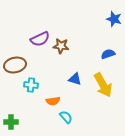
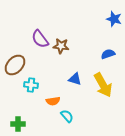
purple semicircle: rotated 78 degrees clockwise
brown ellipse: rotated 35 degrees counterclockwise
cyan semicircle: moved 1 px right, 1 px up
green cross: moved 7 px right, 2 px down
